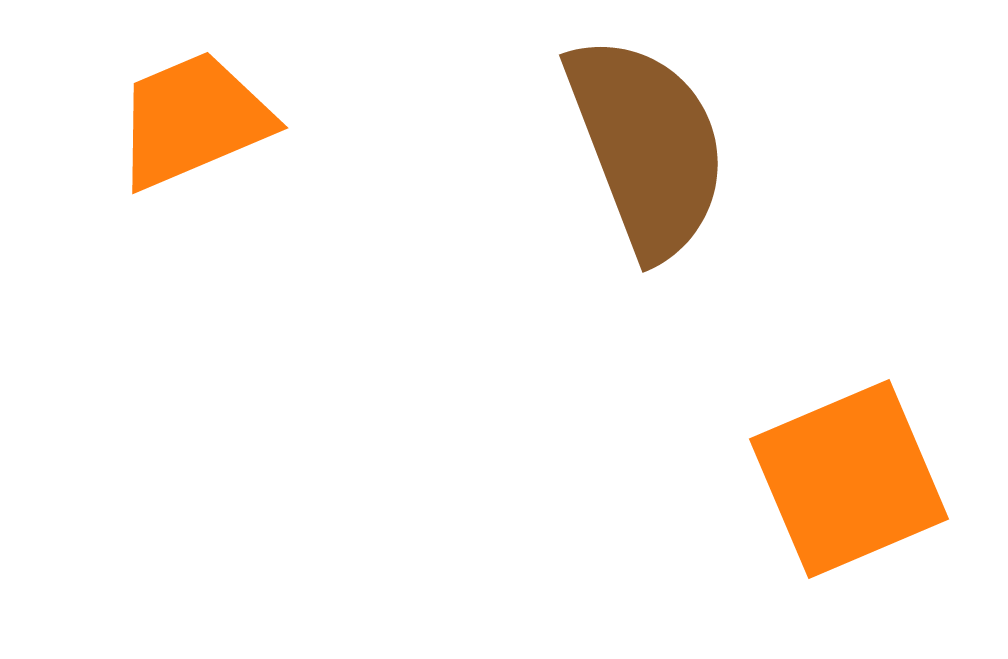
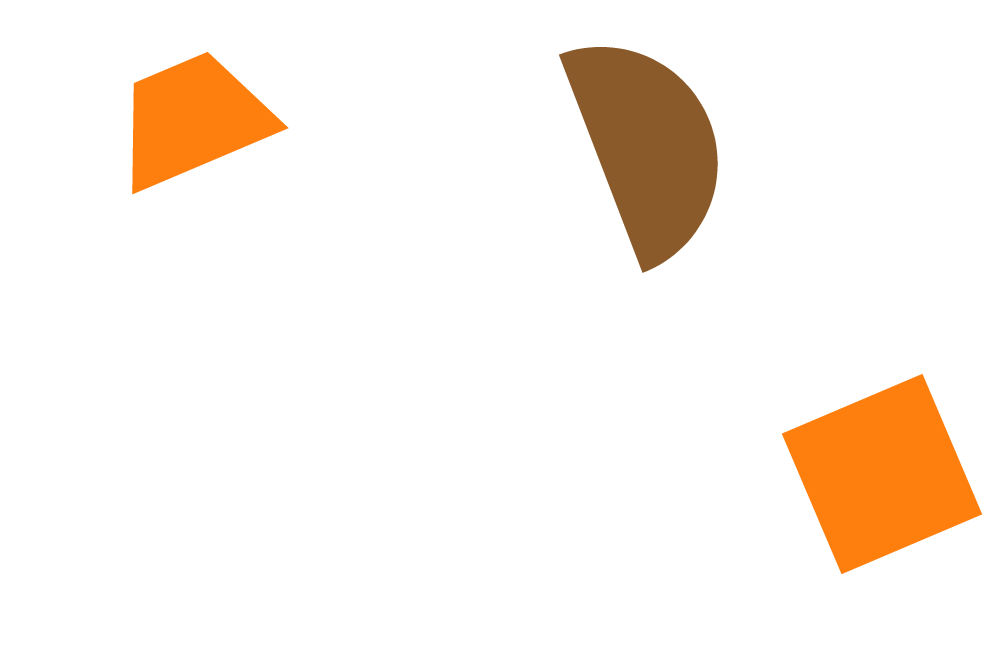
orange square: moved 33 px right, 5 px up
